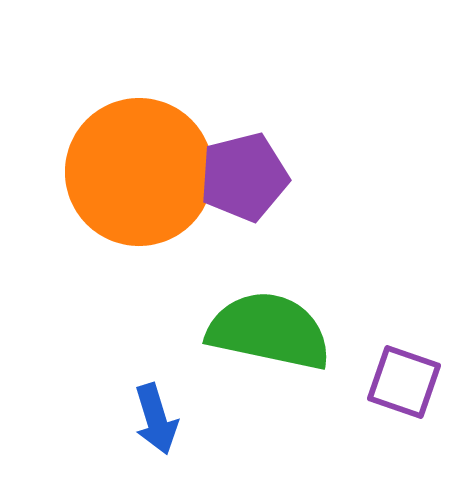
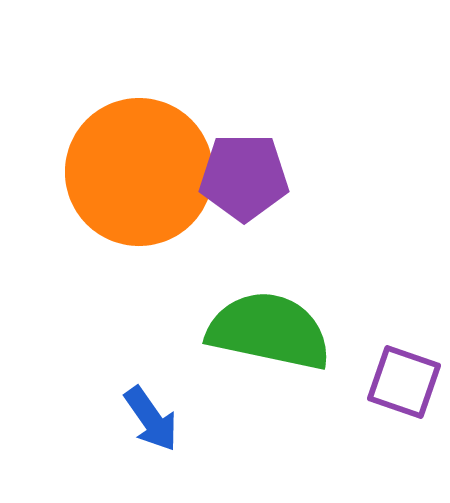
purple pentagon: rotated 14 degrees clockwise
blue arrow: moved 5 px left; rotated 18 degrees counterclockwise
